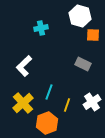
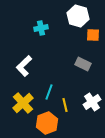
white hexagon: moved 2 px left
yellow line: moved 2 px left; rotated 32 degrees counterclockwise
